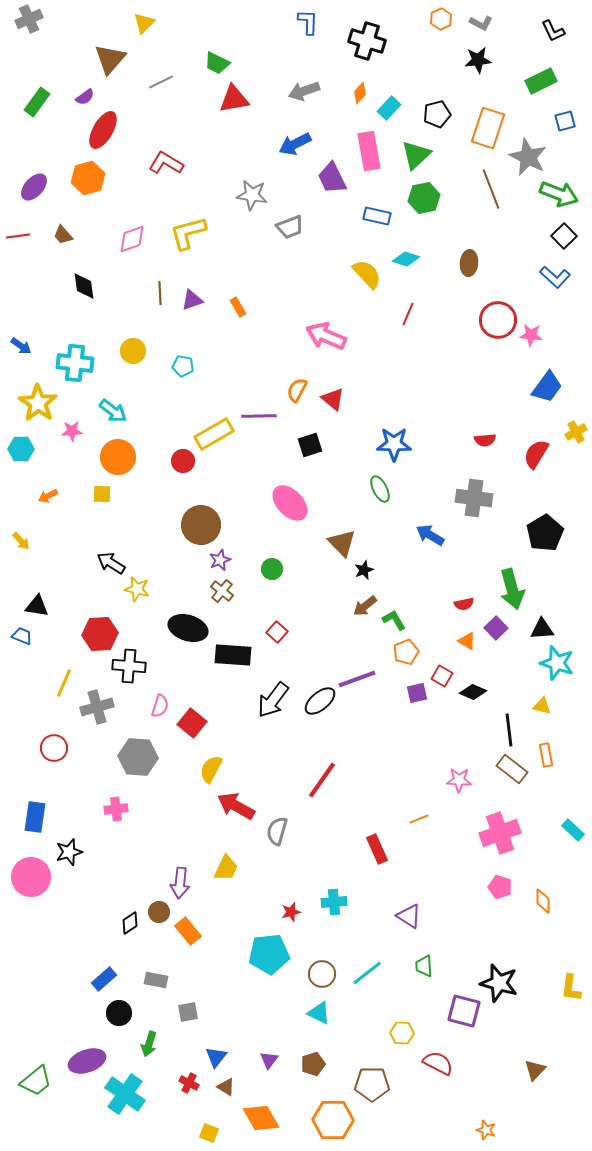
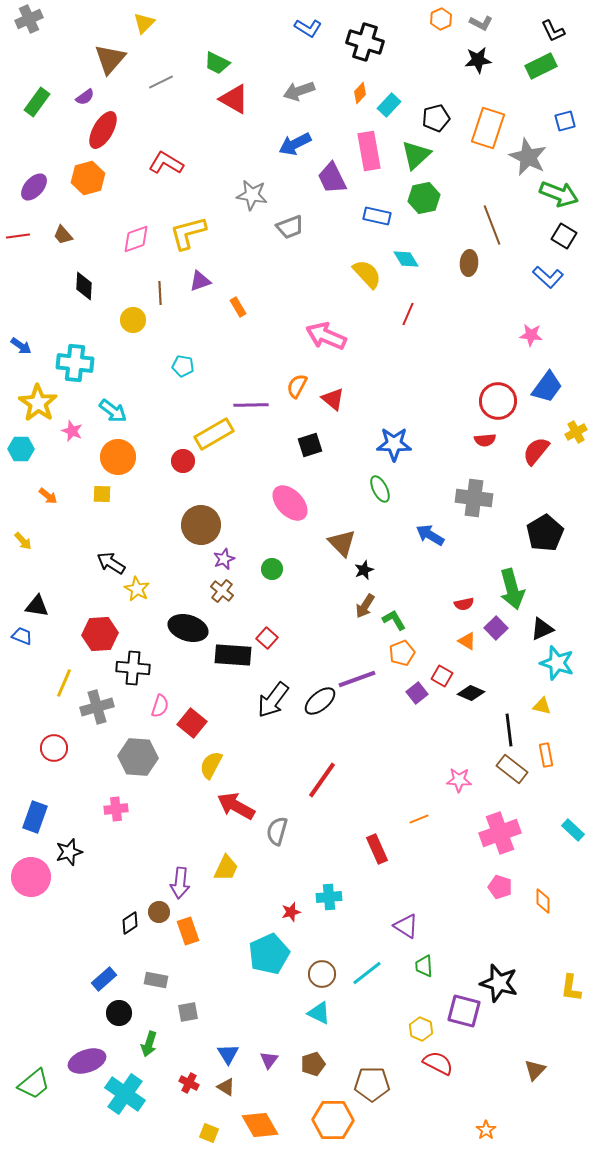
blue L-shape at (308, 22): moved 6 px down; rotated 120 degrees clockwise
black cross at (367, 41): moved 2 px left, 1 px down
green rectangle at (541, 81): moved 15 px up
gray arrow at (304, 91): moved 5 px left
red triangle at (234, 99): rotated 40 degrees clockwise
cyan rectangle at (389, 108): moved 3 px up
black pentagon at (437, 114): moved 1 px left, 4 px down
brown line at (491, 189): moved 1 px right, 36 px down
black square at (564, 236): rotated 15 degrees counterclockwise
pink diamond at (132, 239): moved 4 px right
cyan diamond at (406, 259): rotated 40 degrees clockwise
blue L-shape at (555, 277): moved 7 px left
black diamond at (84, 286): rotated 12 degrees clockwise
purple triangle at (192, 300): moved 8 px right, 19 px up
red circle at (498, 320): moved 81 px down
yellow circle at (133, 351): moved 31 px up
orange semicircle at (297, 390): moved 4 px up
purple line at (259, 416): moved 8 px left, 11 px up
pink star at (72, 431): rotated 25 degrees clockwise
red semicircle at (536, 454): moved 3 px up; rotated 8 degrees clockwise
orange arrow at (48, 496): rotated 114 degrees counterclockwise
yellow arrow at (21, 541): moved 2 px right
purple star at (220, 560): moved 4 px right, 1 px up
yellow star at (137, 589): rotated 15 degrees clockwise
brown arrow at (365, 606): rotated 20 degrees counterclockwise
black triangle at (542, 629): rotated 20 degrees counterclockwise
red square at (277, 632): moved 10 px left, 6 px down
orange pentagon at (406, 652): moved 4 px left, 1 px down
black cross at (129, 666): moved 4 px right, 2 px down
black diamond at (473, 692): moved 2 px left, 1 px down
purple square at (417, 693): rotated 25 degrees counterclockwise
yellow semicircle at (211, 769): moved 4 px up
blue rectangle at (35, 817): rotated 12 degrees clockwise
cyan cross at (334, 902): moved 5 px left, 5 px up
purple triangle at (409, 916): moved 3 px left, 10 px down
orange rectangle at (188, 931): rotated 20 degrees clockwise
cyan pentagon at (269, 954): rotated 18 degrees counterclockwise
yellow hexagon at (402, 1033): moved 19 px right, 4 px up; rotated 20 degrees clockwise
blue triangle at (216, 1057): moved 12 px right, 3 px up; rotated 10 degrees counterclockwise
green trapezoid at (36, 1081): moved 2 px left, 3 px down
orange diamond at (261, 1118): moved 1 px left, 7 px down
orange star at (486, 1130): rotated 18 degrees clockwise
